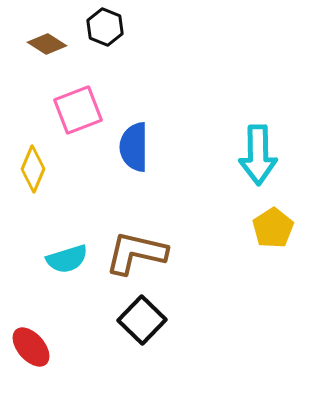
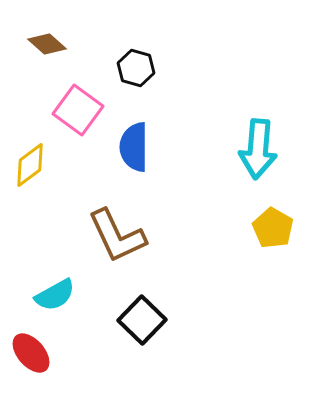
black hexagon: moved 31 px right, 41 px down; rotated 6 degrees counterclockwise
brown diamond: rotated 9 degrees clockwise
pink square: rotated 33 degrees counterclockwise
cyan arrow: moved 6 px up; rotated 6 degrees clockwise
yellow diamond: moved 3 px left, 4 px up; rotated 30 degrees clockwise
yellow pentagon: rotated 9 degrees counterclockwise
brown L-shape: moved 19 px left, 17 px up; rotated 128 degrees counterclockwise
cyan semicircle: moved 12 px left, 36 px down; rotated 12 degrees counterclockwise
red ellipse: moved 6 px down
